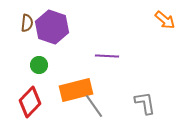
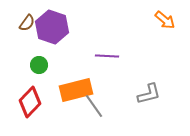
brown semicircle: rotated 30 degrees clockwise
gray L-shape: moved 4 px right, 9 px up; rotated 85 degrees clockwise
